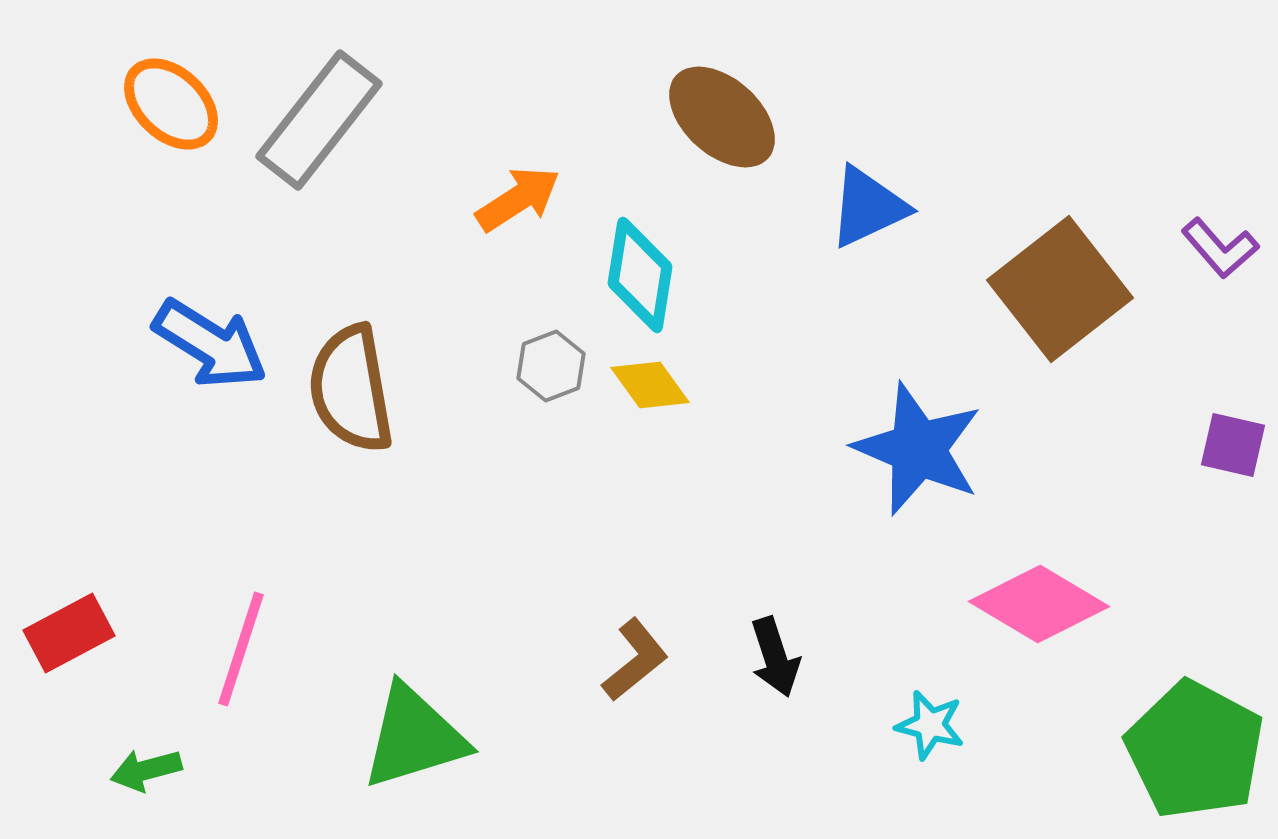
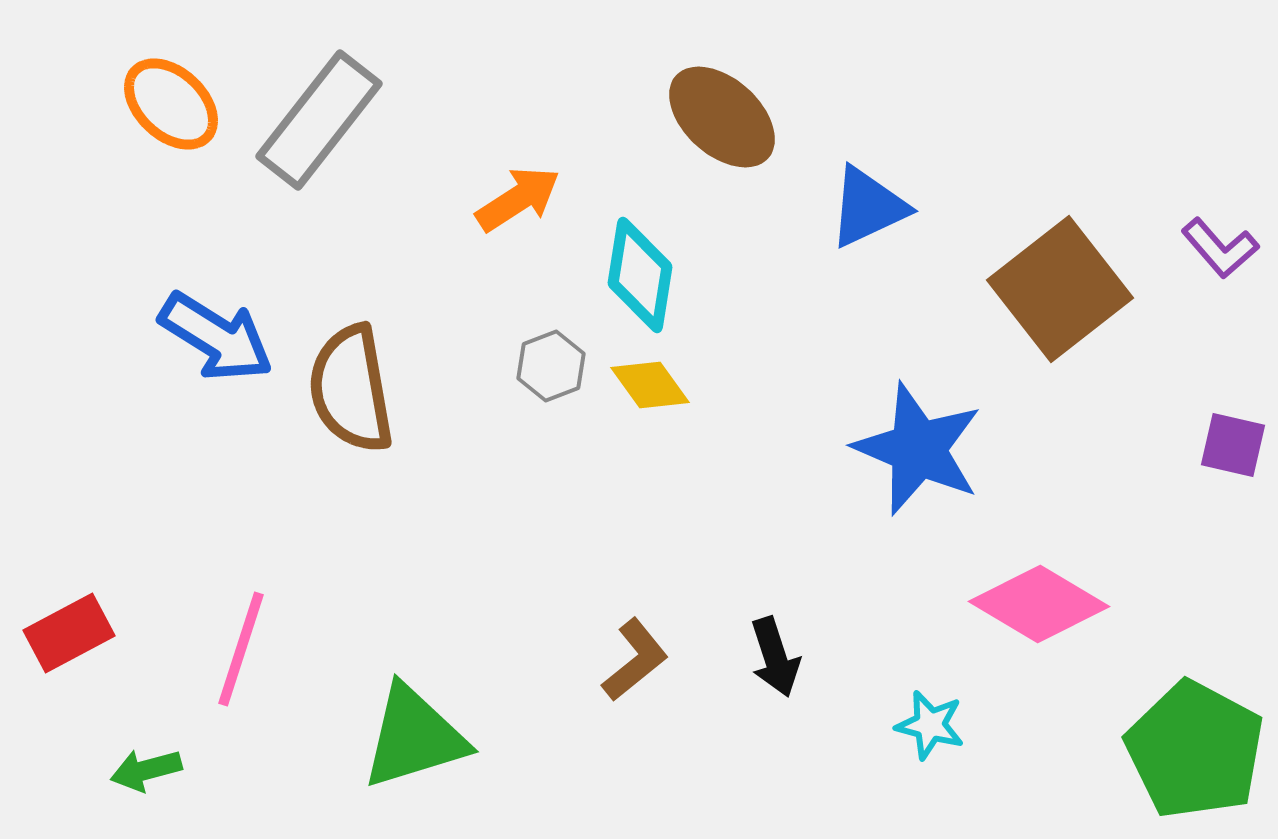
blue arrow: moved 6 px right, 7 px up
